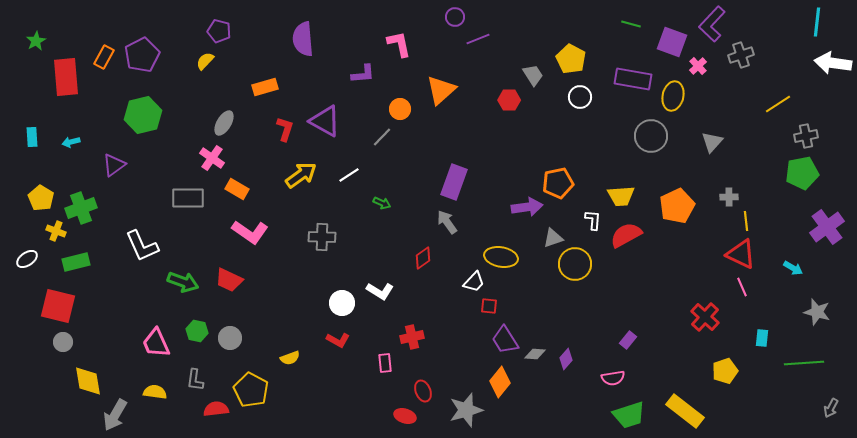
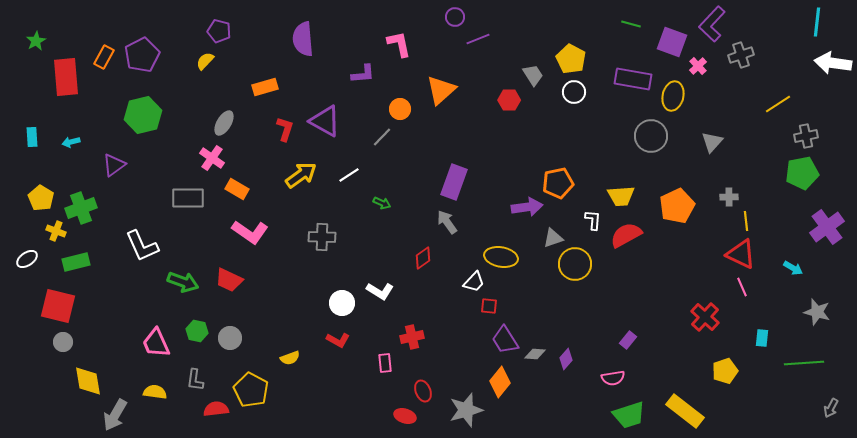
white circle at (580, 97): moved 6 px left, 5 px up
